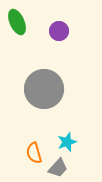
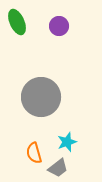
purple circle: moved 5 px up
gray circle: moved 3 px left, 8 px down
gray trapezoid: rotated 10 degrees clockwise
